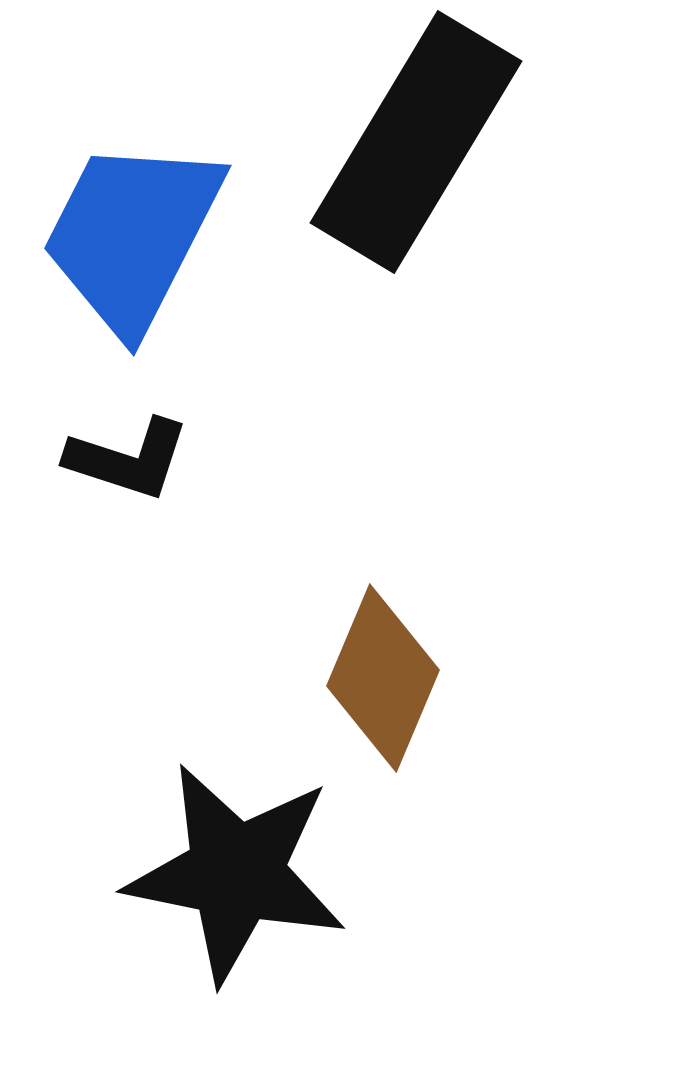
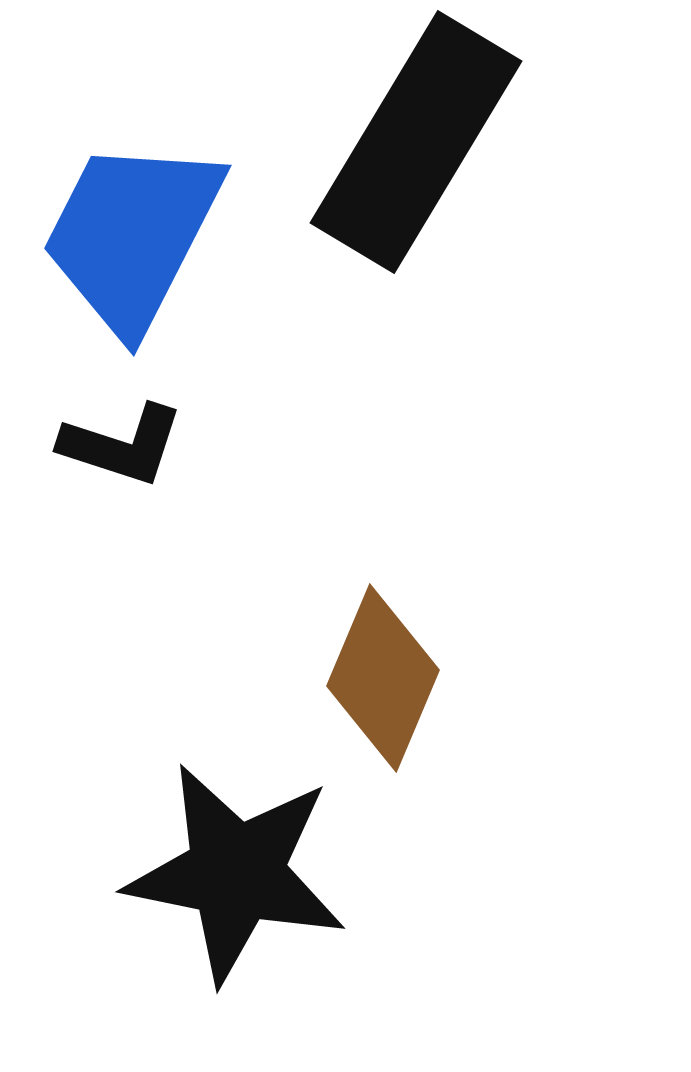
black L-shape: moved 6 px left, 14 px up
